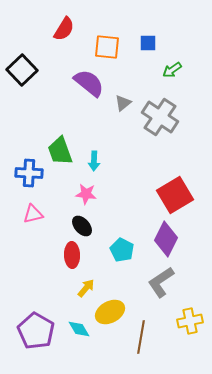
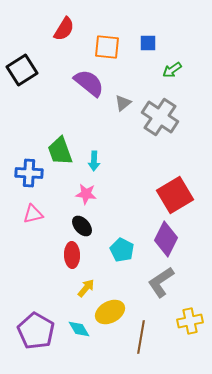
black square: rotated 12 degrees clockwise
